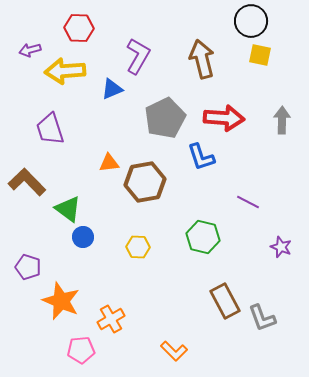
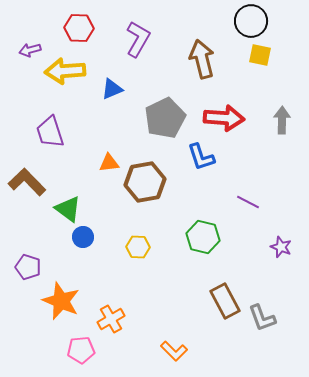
purple L-shape: moved 17 px up
purple trapezoid: moved 3 px down
